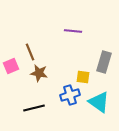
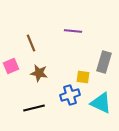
brown line: moved 1 px right, 9 px up
cyan triangle: moved 2 px right, 1 px down; rotated 10 degrees counterclockwise
